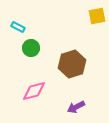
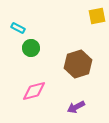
cyan rectangle: moved 1 px down
brown hexagon: moved 6 px right
